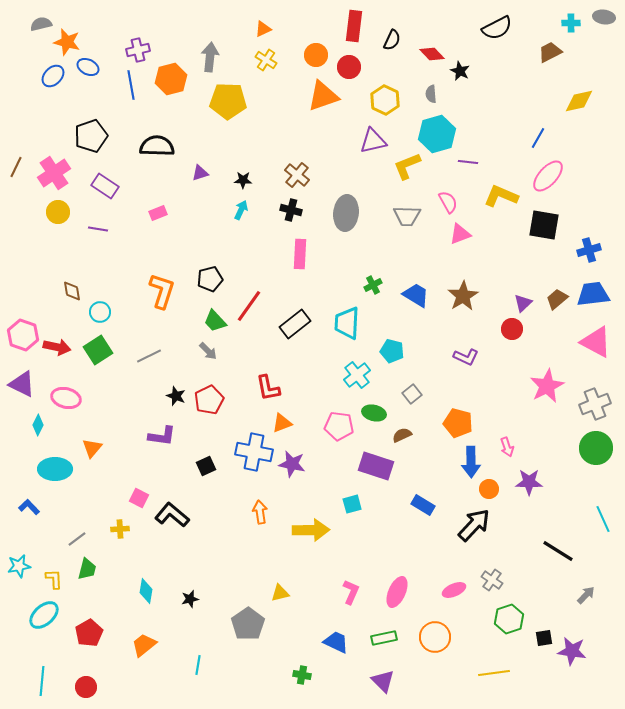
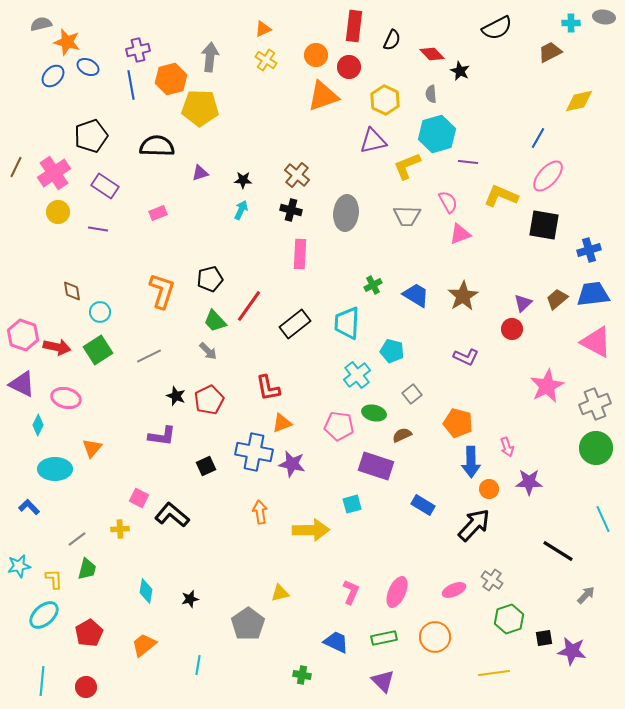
yellow pentagon at (228, 101): moved 28 px left, 7 px down
